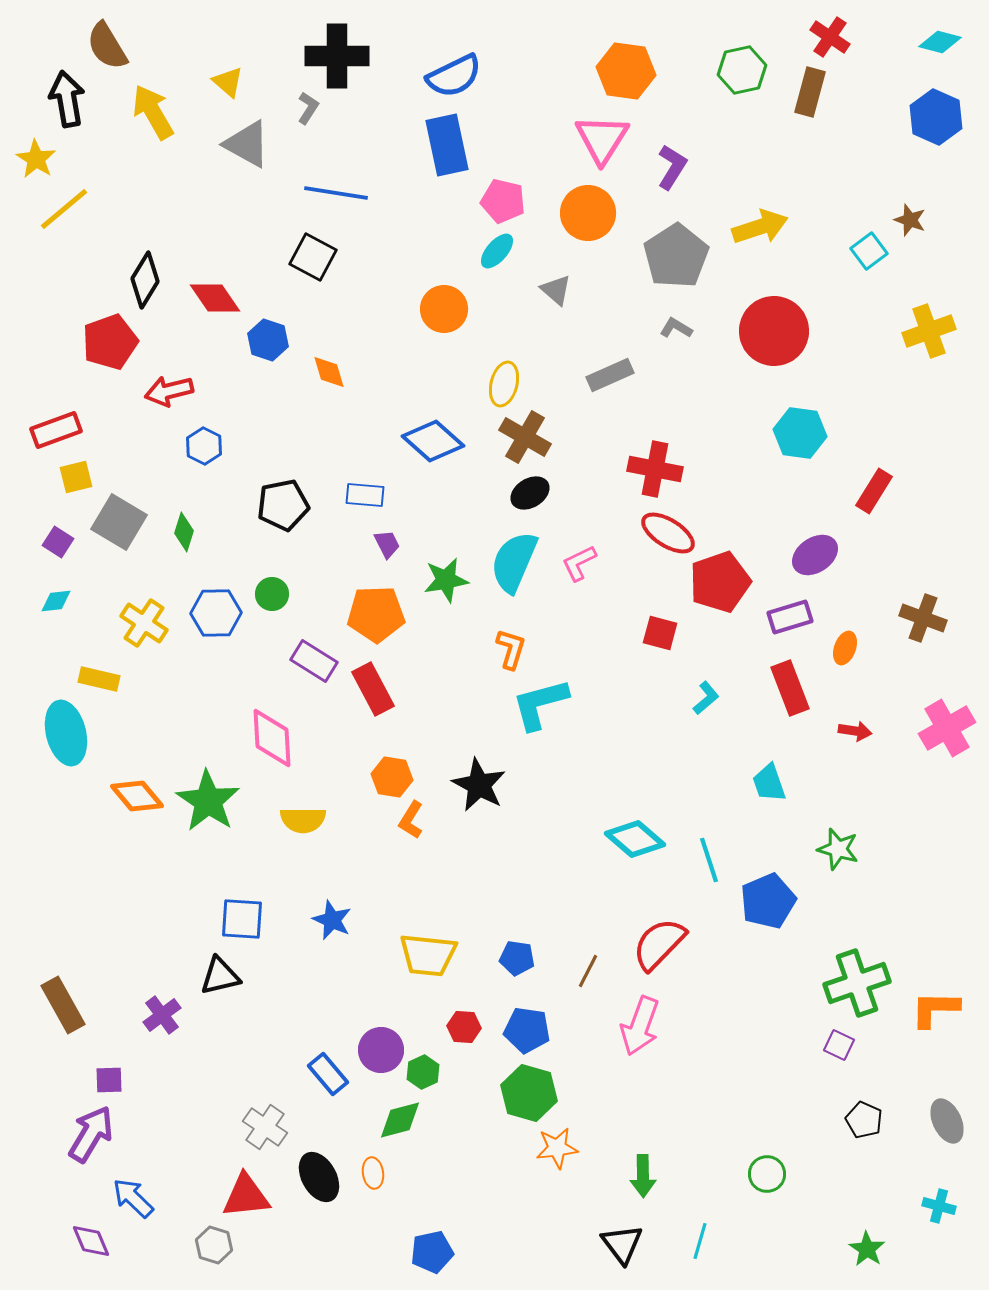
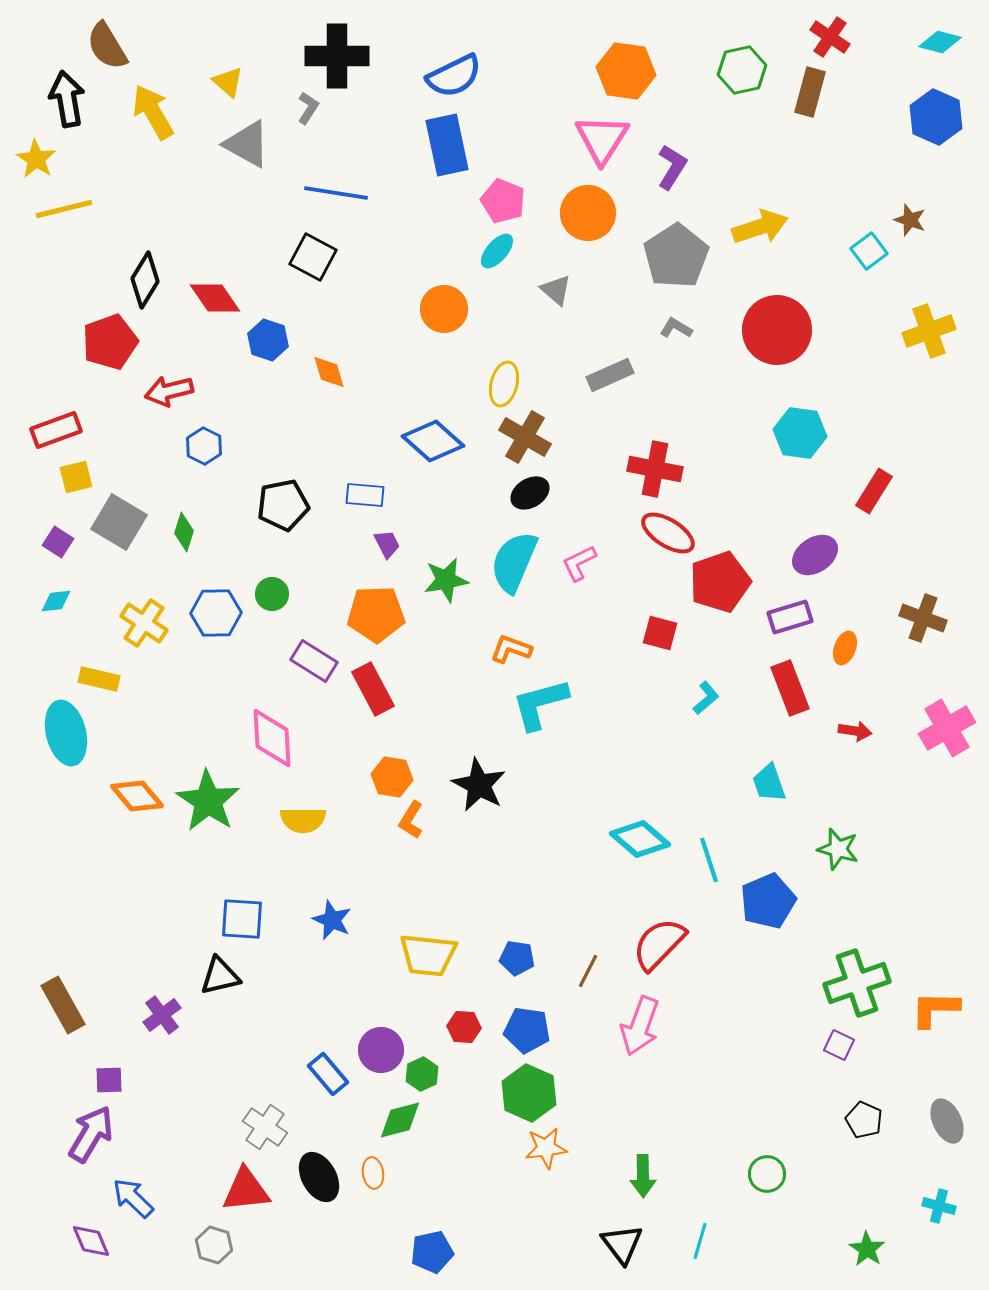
pink pentagon at (503, 201): rotated 9 degrees clockwise
yellow line at (64, 209): rotated 26 degrees clockwise
red circle at (774, 331): moved 3 px right, 1 px up
orange L-shape at (511, 649): rotated 87 degrees counterclockwise
cyan diamond at (635, 839): moved 5 px right
green hexagon at (423, 1072): moved 1 px left, 2 px down
green hexagon at (529, 1093): rotated 8 degrees clockwise
orange star at (557, 1148): moved 11 px left
red triangle at (246, 1196): moved 6 px up
